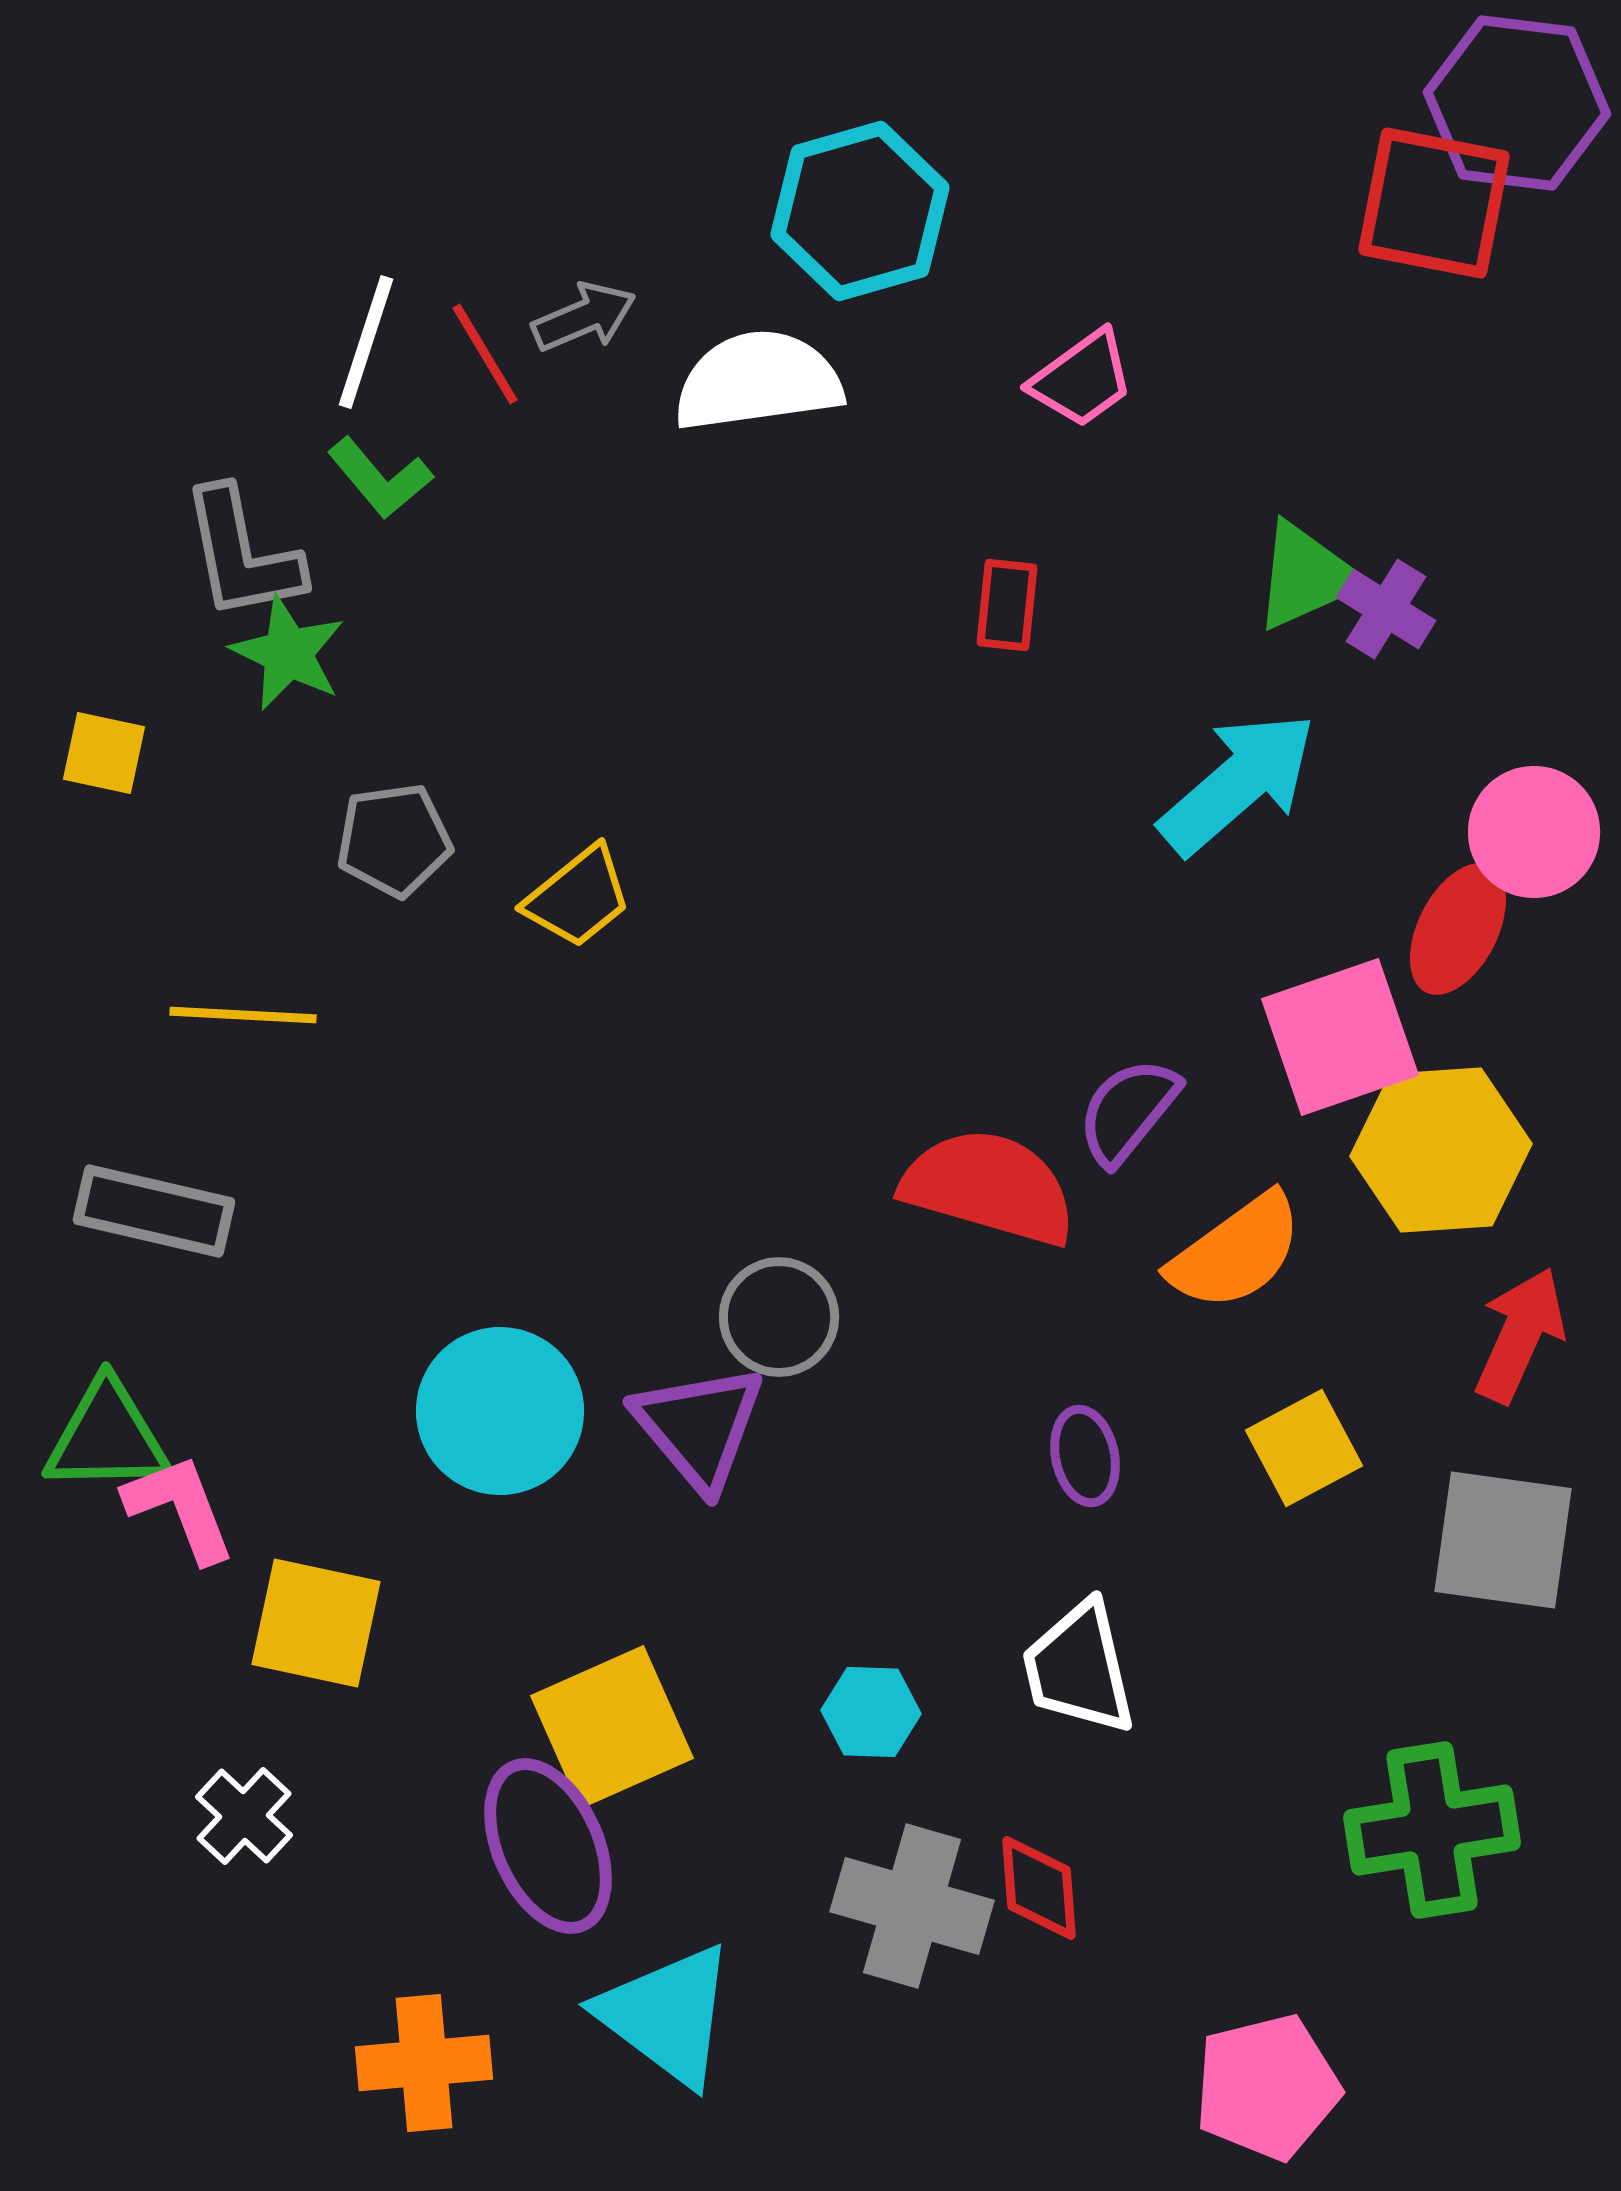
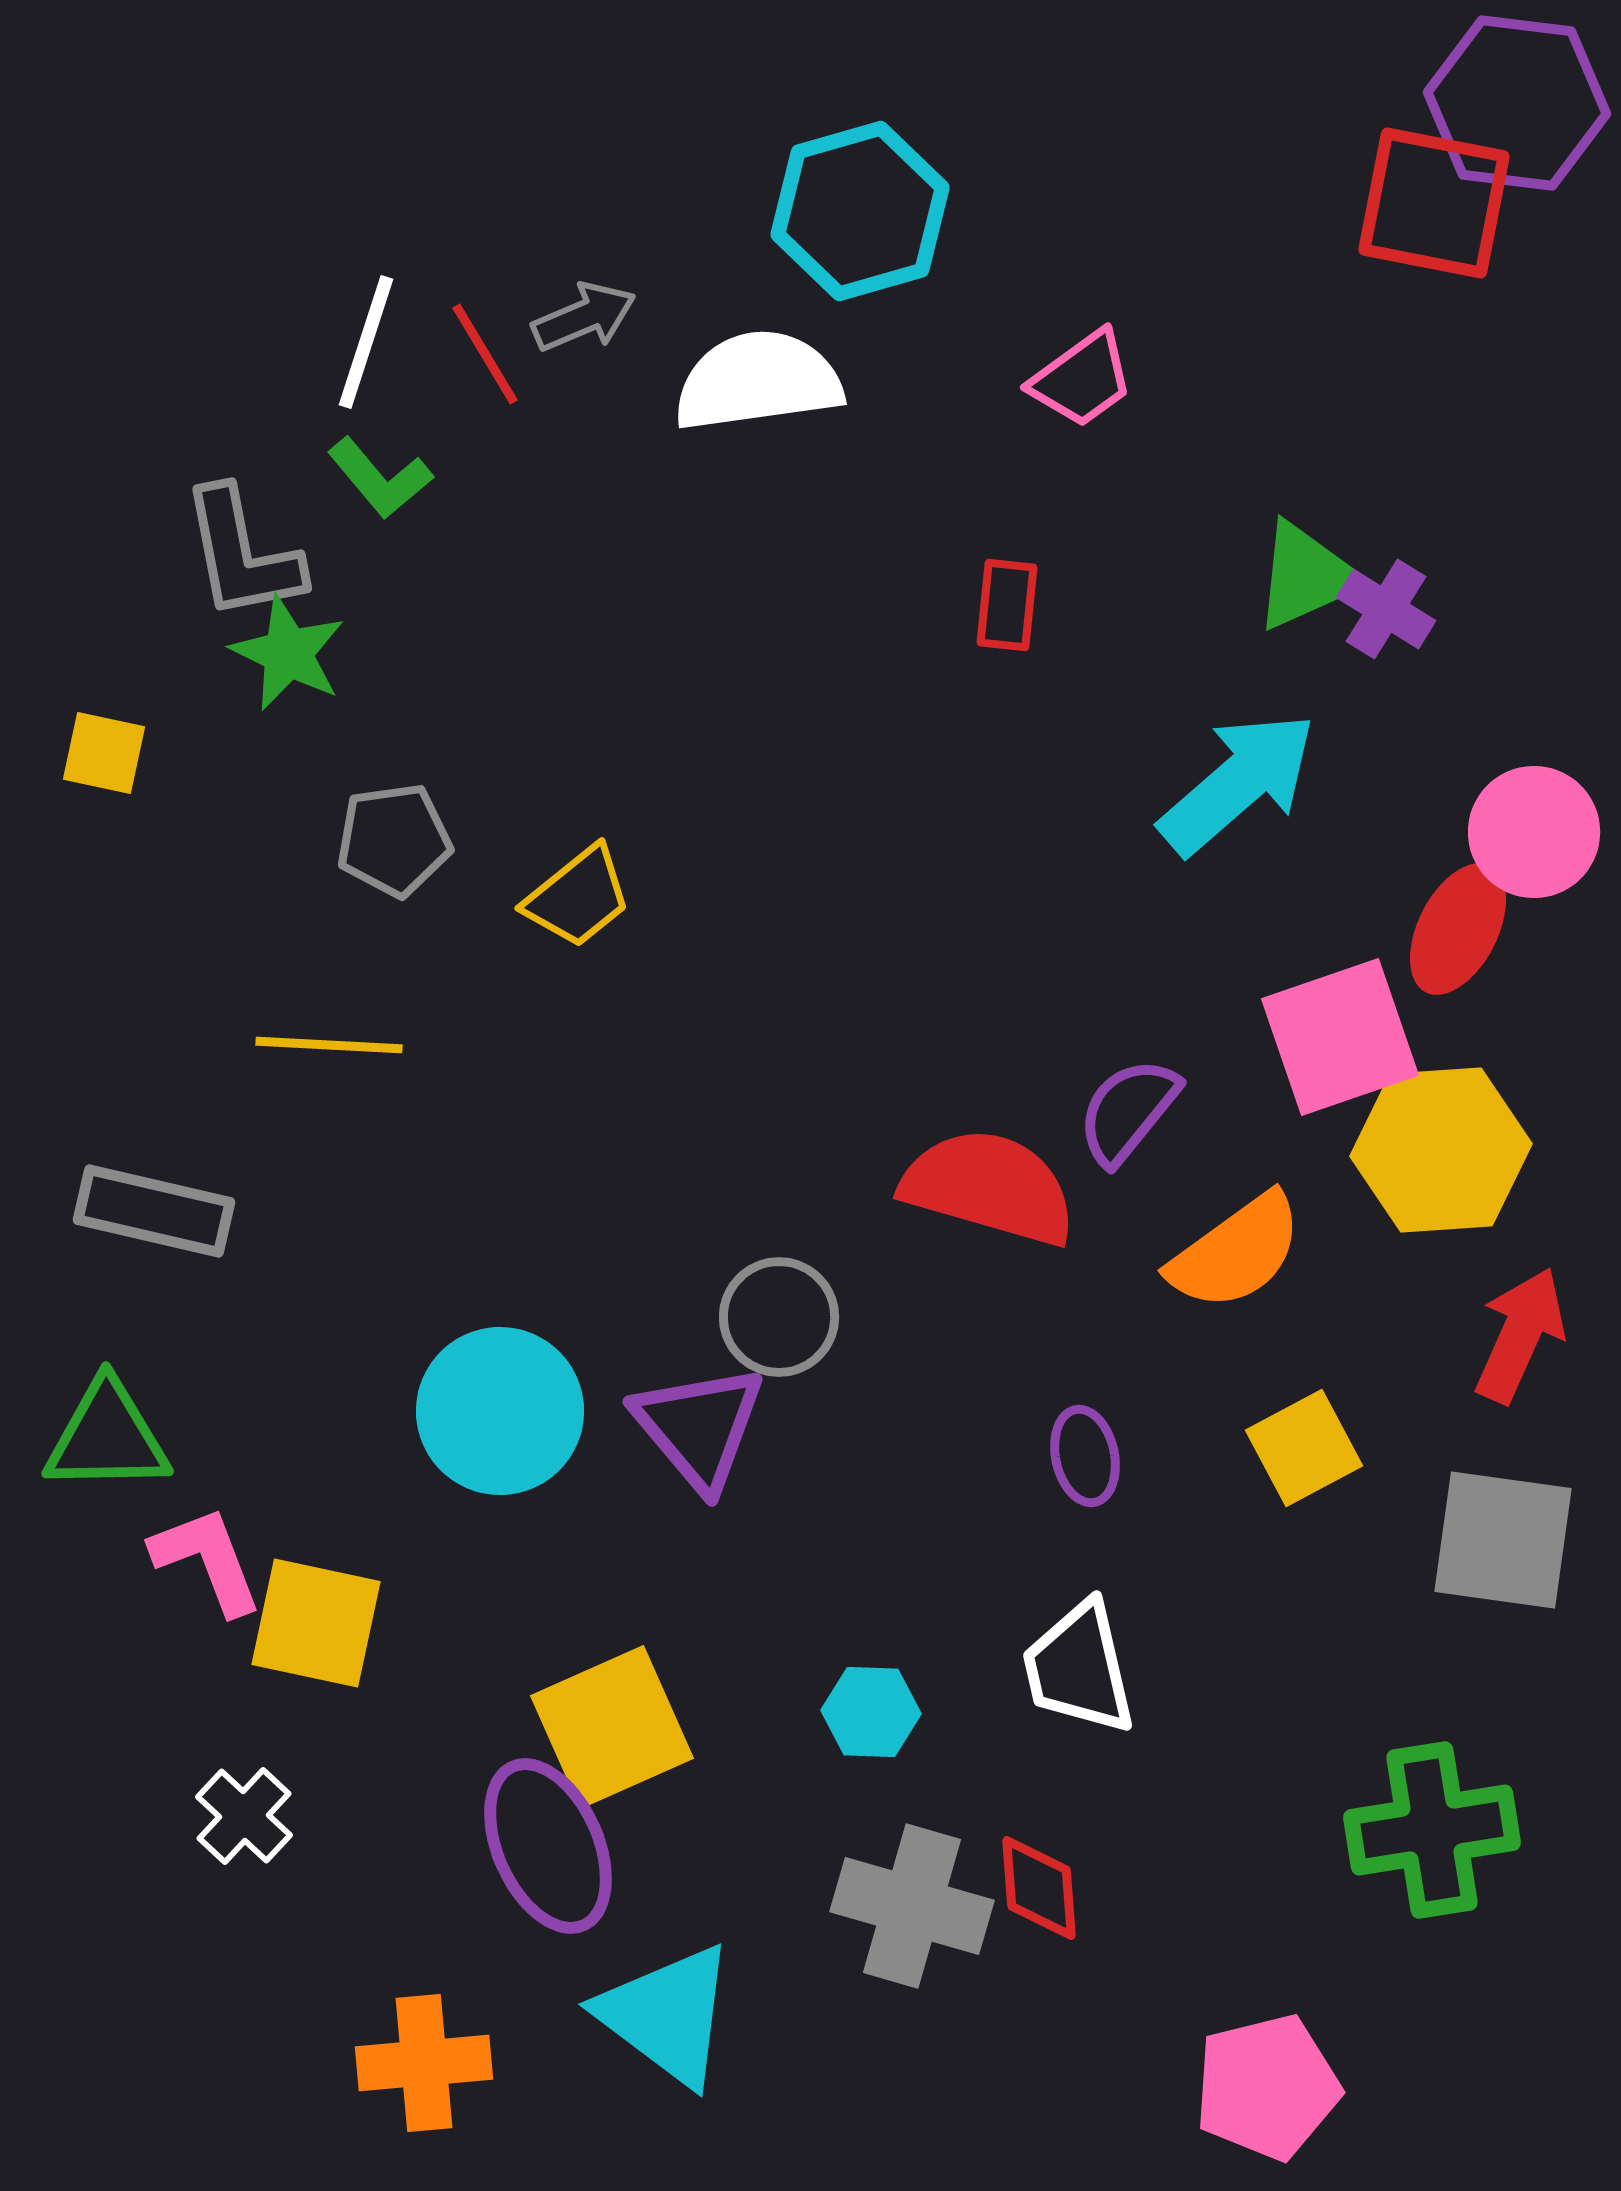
yellow line at (243, 1015): moved 86 px right, 30 px down
pink L-shape at (180, 1508): moved 27 px right, 52 px down
